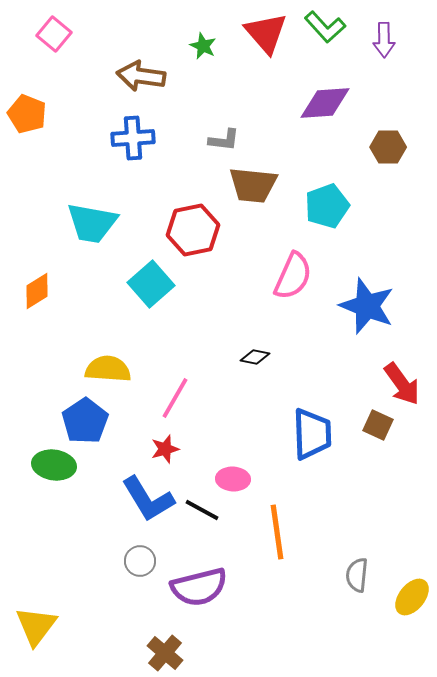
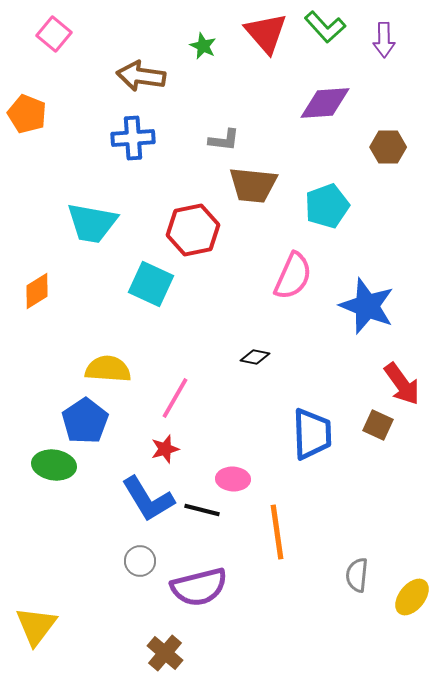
cyan square: rotated 24 degrees counterclockwise
black line: rotated 15 degrees counterclockwise
